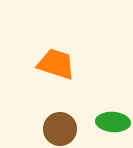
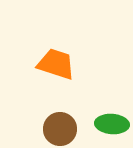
green ellipse: moved 1 px left, 2 px down
